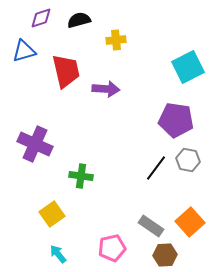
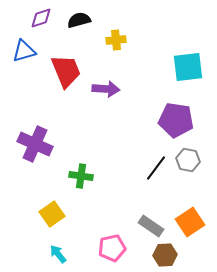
cyan square: rotated 20 degrees clockwise
red trapezoid: rotated 9 degrees counterclockwise
orange square: rotated 8 degrees clockwise
